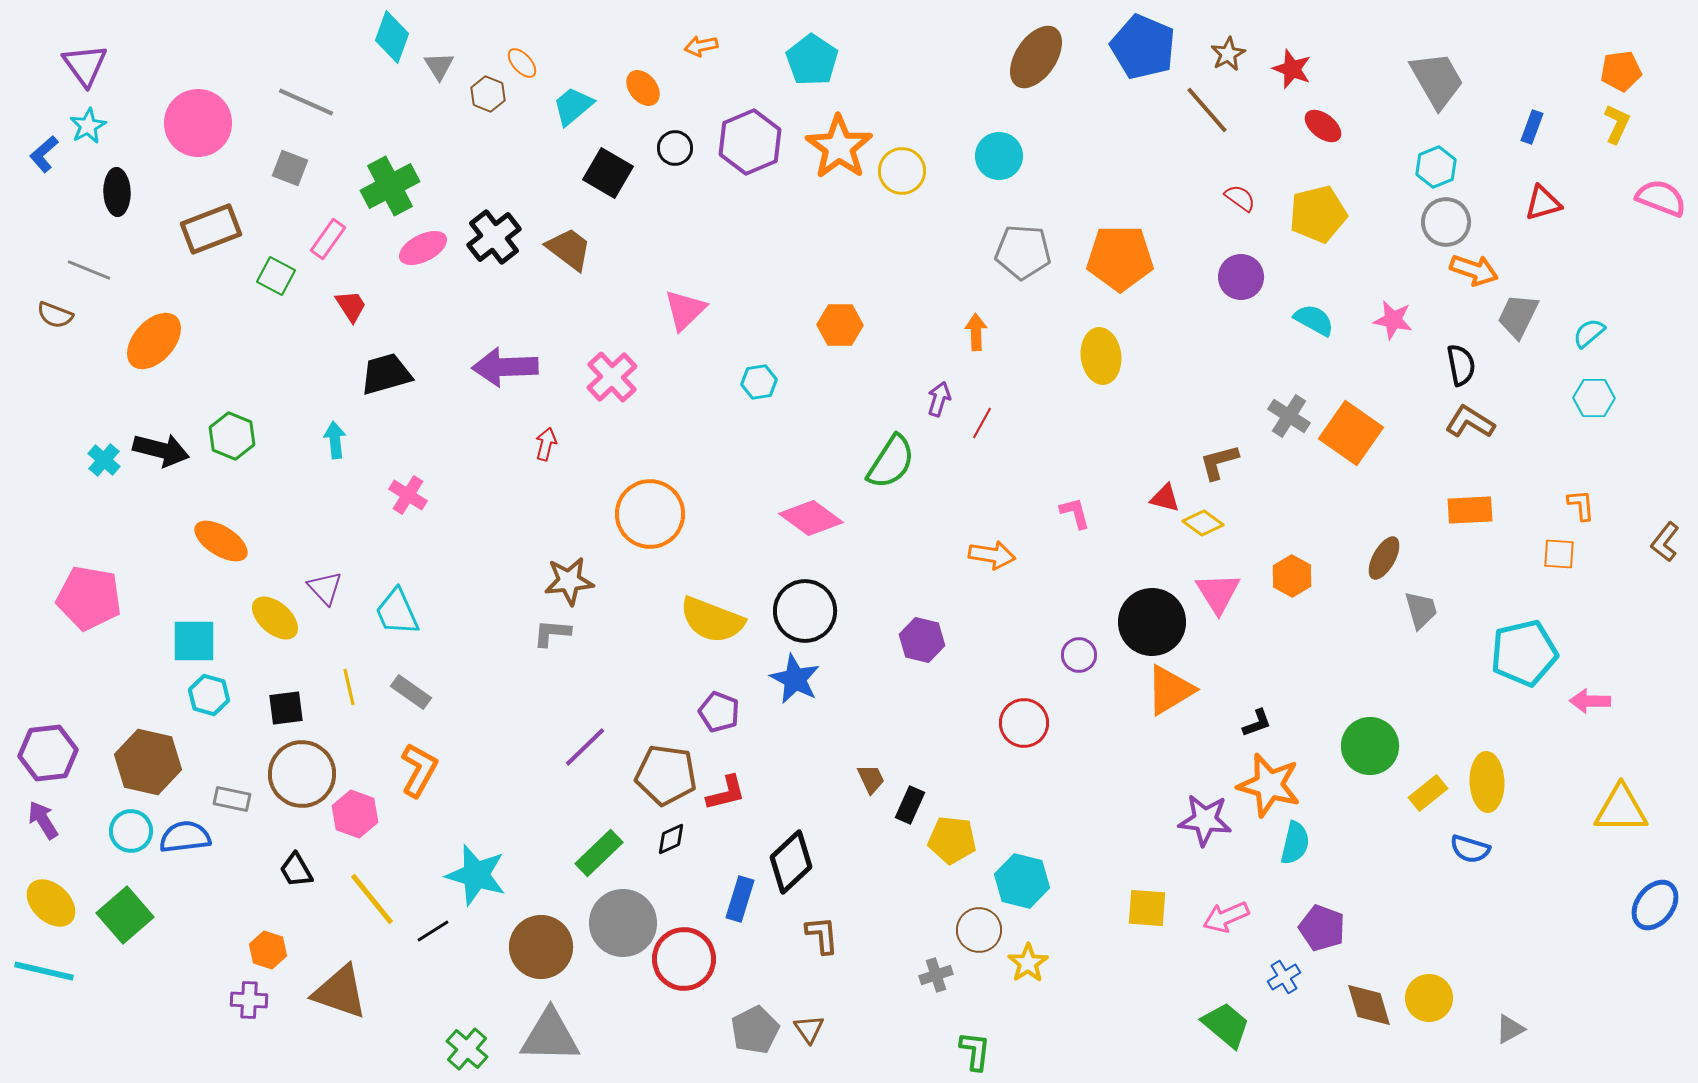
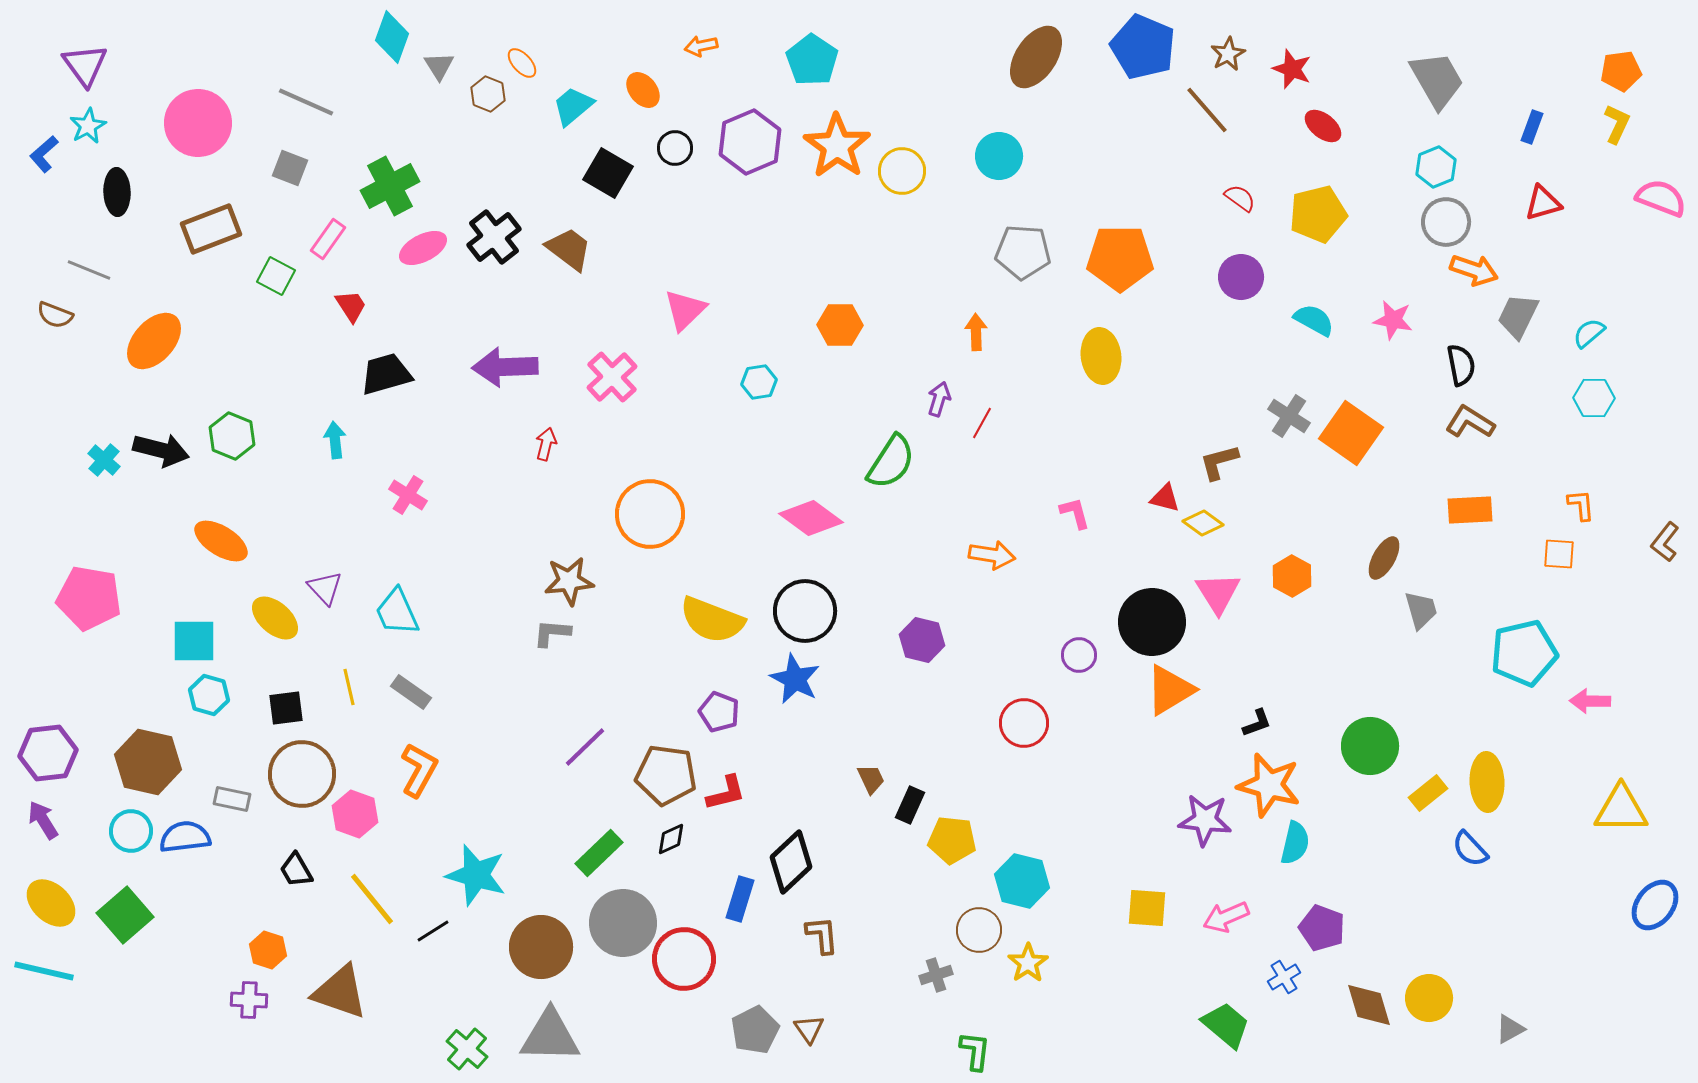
orange ellipse at (643, 88): moved 2 px down
orange star at (839, 147): moved 2 px left, 1 px up
blue semicircle at (1470, 849): rotated 30 degrees clockwise
